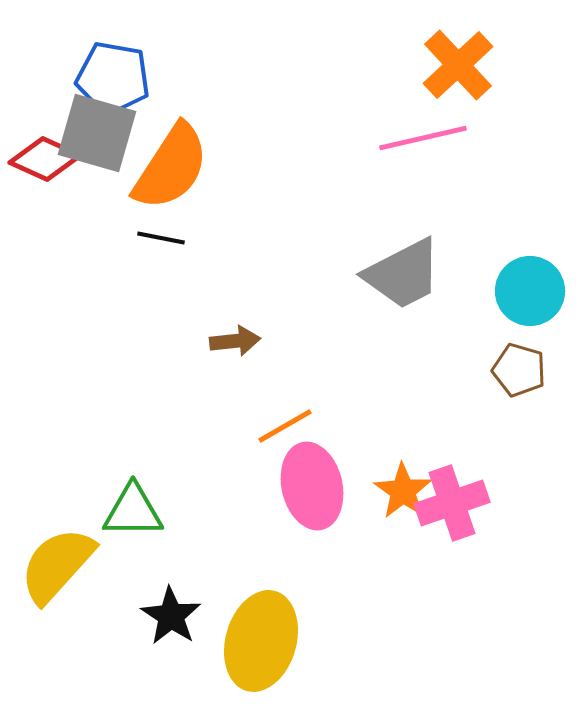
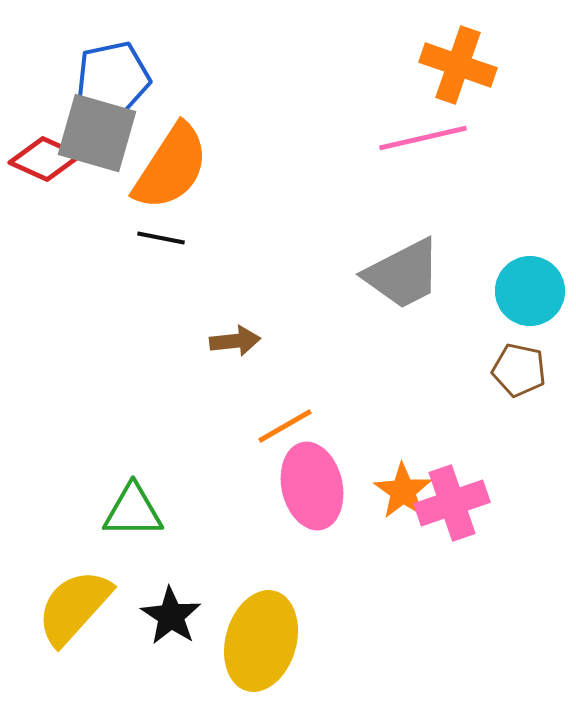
orange cross: rotated 28 degrees counterclockwise
blue pentagon: rotated 22 degrees counterclockwise
brown pentagon: rotated 4 degrees counterclockwise
yellow semicircle: moved 17 px right, 42 px down
